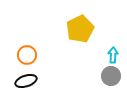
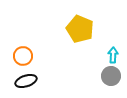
yellow pentagon: rotated 24 degrees counterclockwise
orange circle: moved 4 px left, 1 px down
